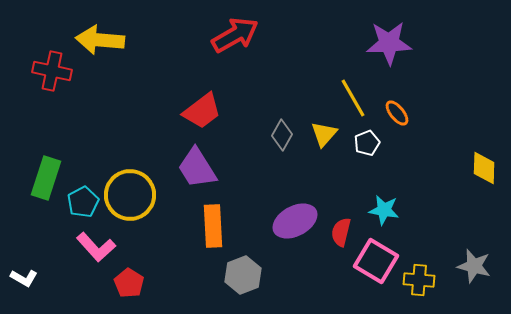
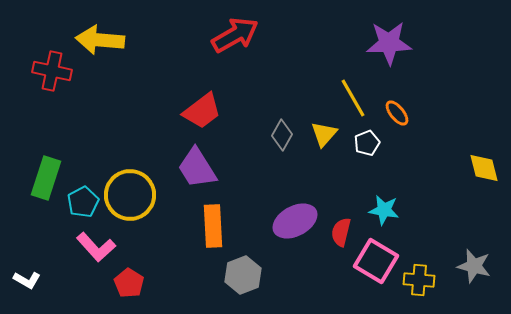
yellow diamond: rotated 16 degrees counterclockwise
white L-shape: moved 3 px right, 2 px down
